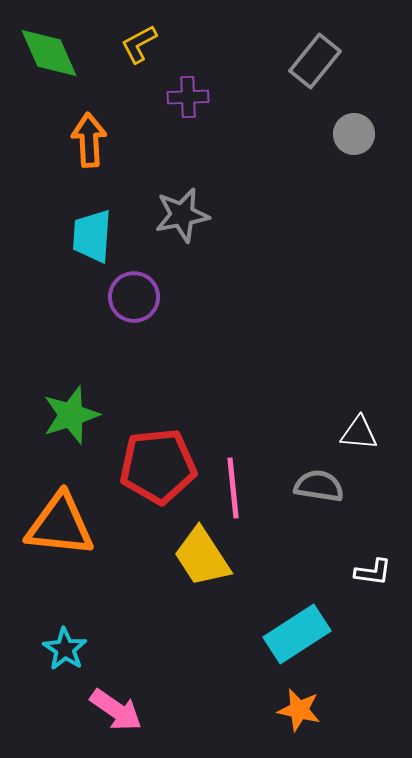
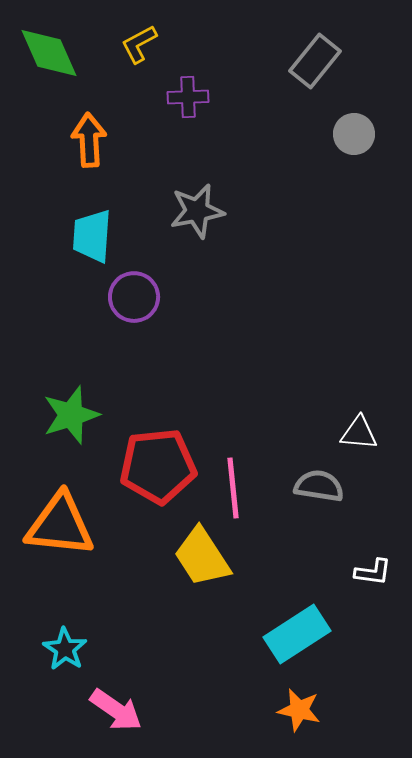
gray star: moved 15 px right, 4 px up
